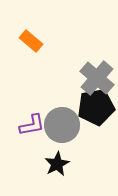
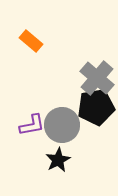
black star: moved 1 px right, 4 px up
